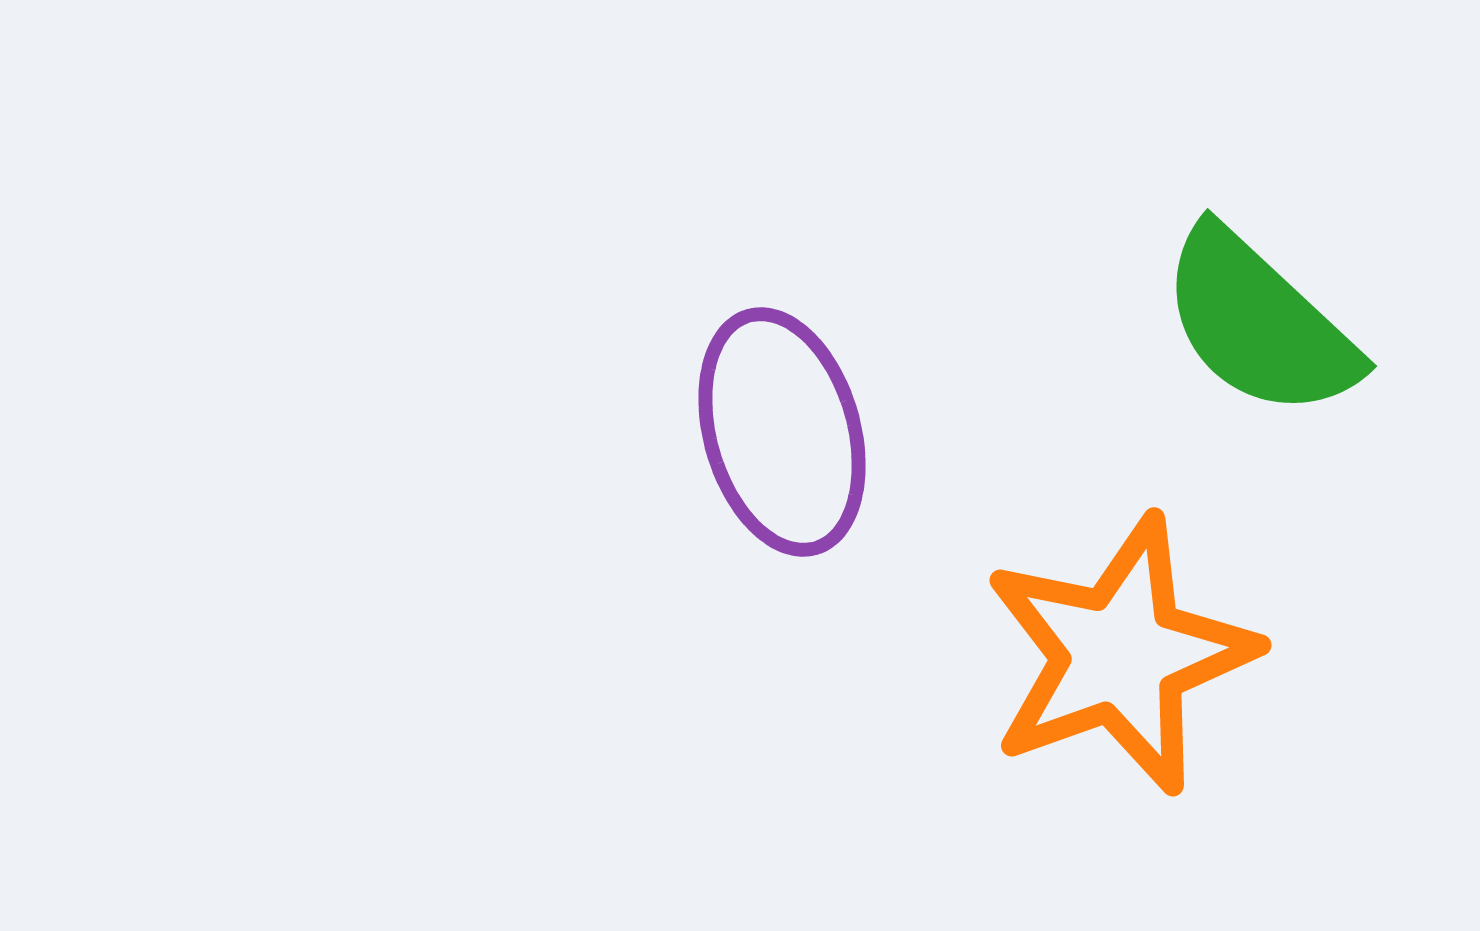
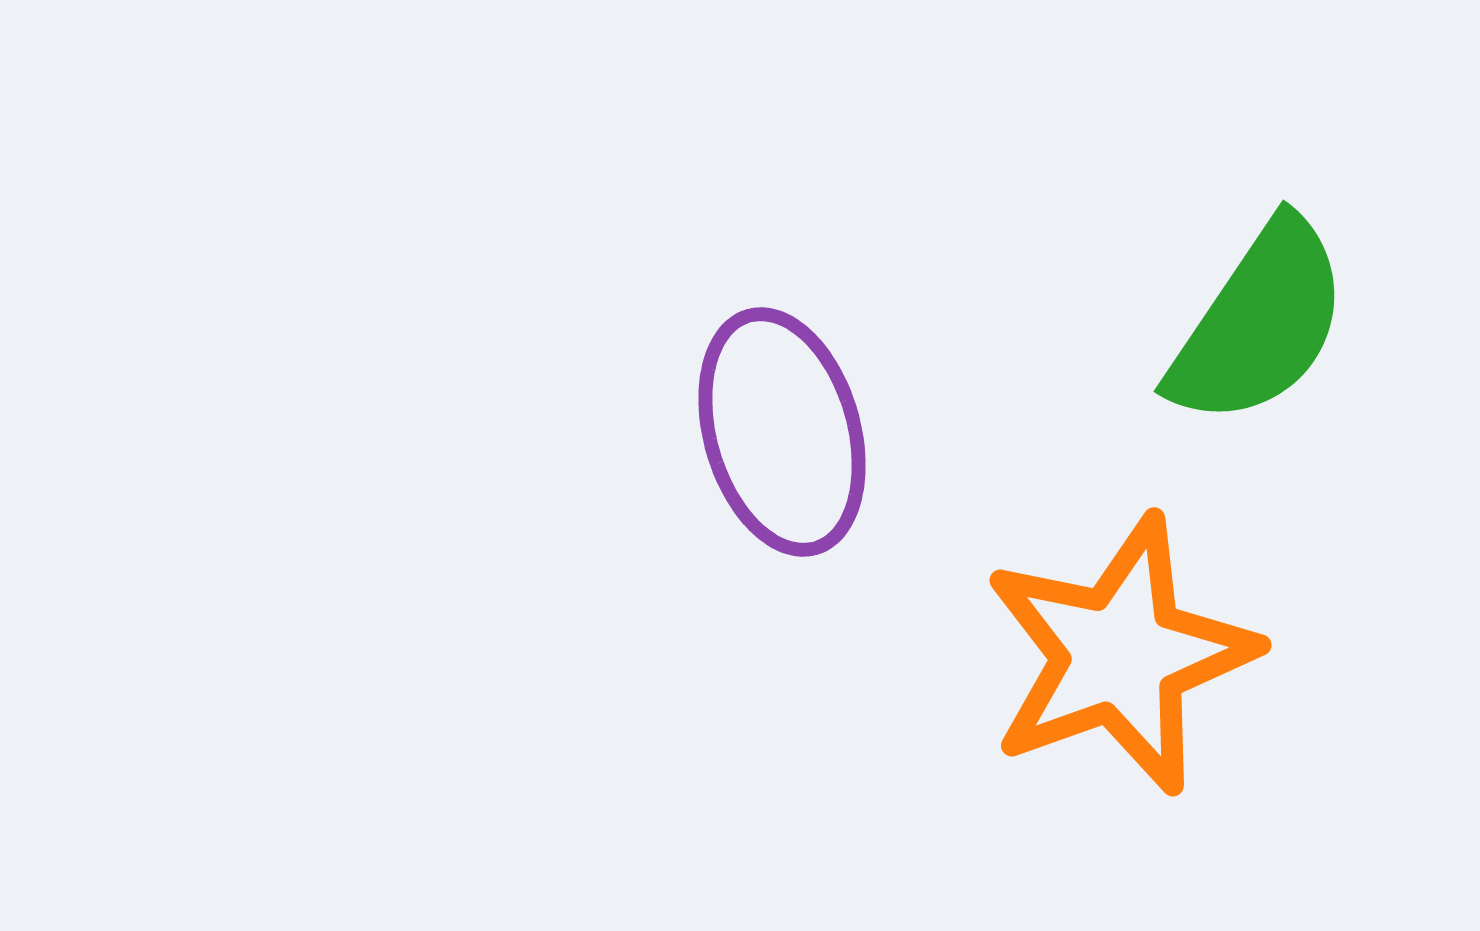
green semicircle: rotated 99 degrees counterclockwise
